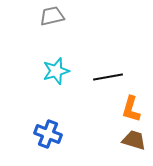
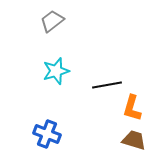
gray trapezoid: moved 5 px down; rotated 25 degrees counterclockwise
black line: moved 1 px left, 8 px down
orange L-shape: moved 1 px right, 1 px up
blue cross: moved 1 px left
